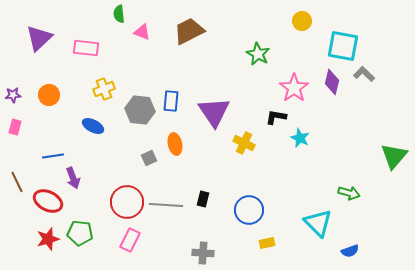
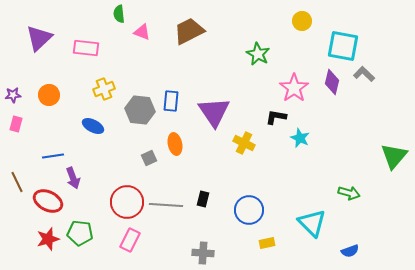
pink rectangle at (15, 127): moved 1 px right, 3 px up
cyan triangle at (318, 223): moved 6 px left
